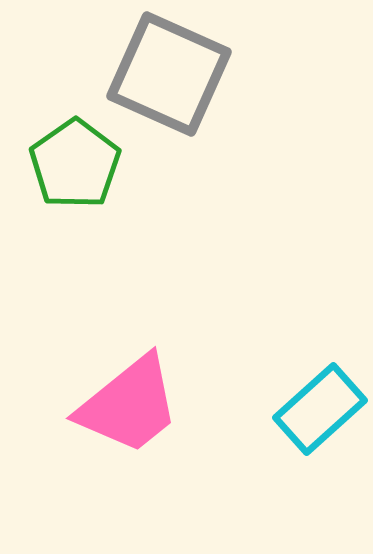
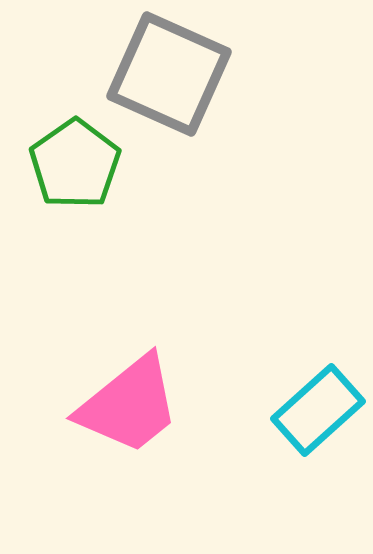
cyan rectangle: moved 2 px left, 1 px down
